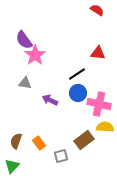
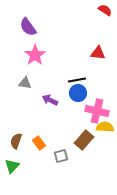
red semicircle: moved 8 px right
purple semicircle: moved 4 px right, 13 px up
black line: moved 6 px down; rotated 24 degrees clockwise
pink cross: moved 2 px left, 7 px down
brown rectangle: rotated 12 degrees counterclockwise
